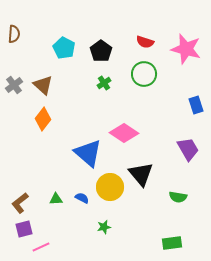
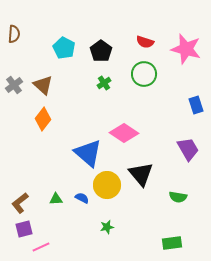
yellow circle: moved 3 px left, 2 px up
green star: moved 3 px right
